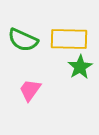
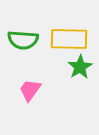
green semicircle: rotated 20 degrees counterclockwise
